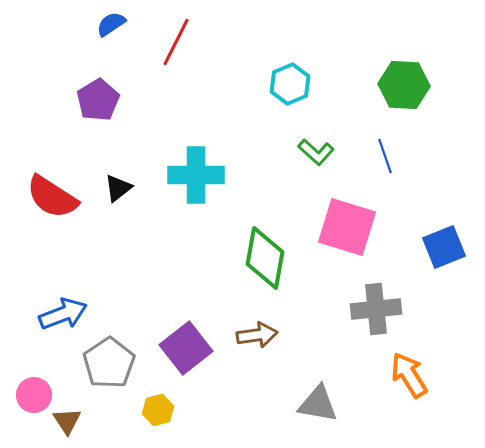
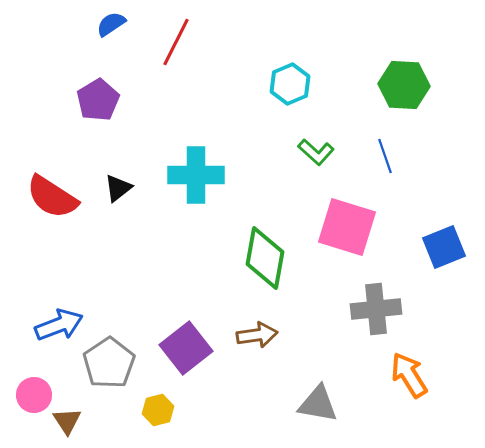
blue arrow: moved 4 px left, 11 px down
